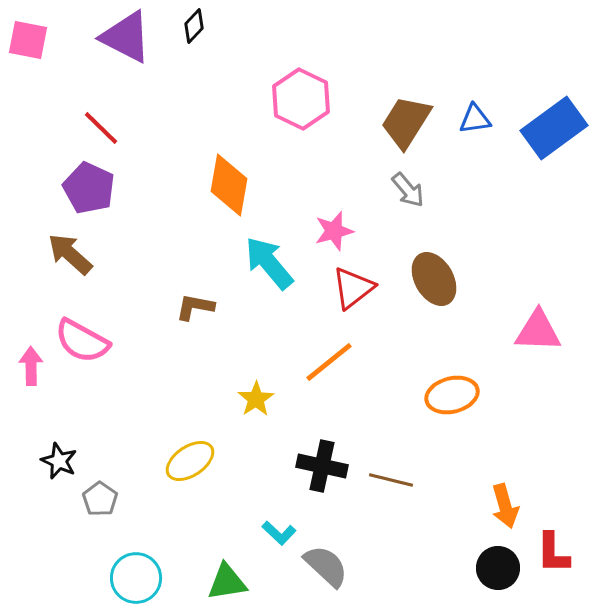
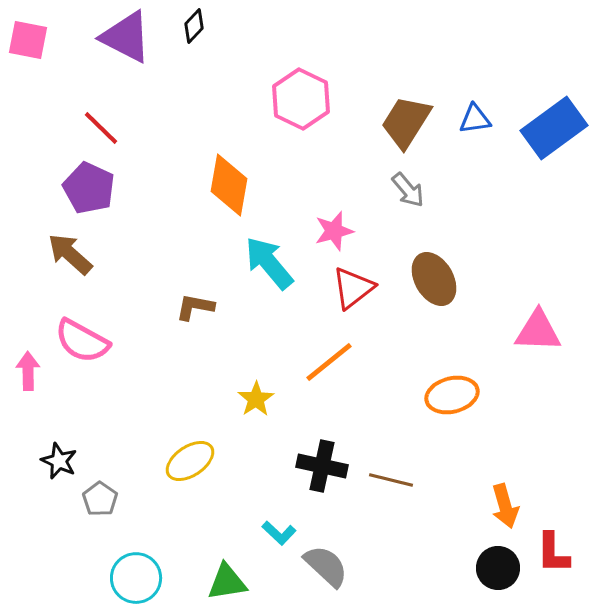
pink arrow: moved 3 px left, 5 px down
